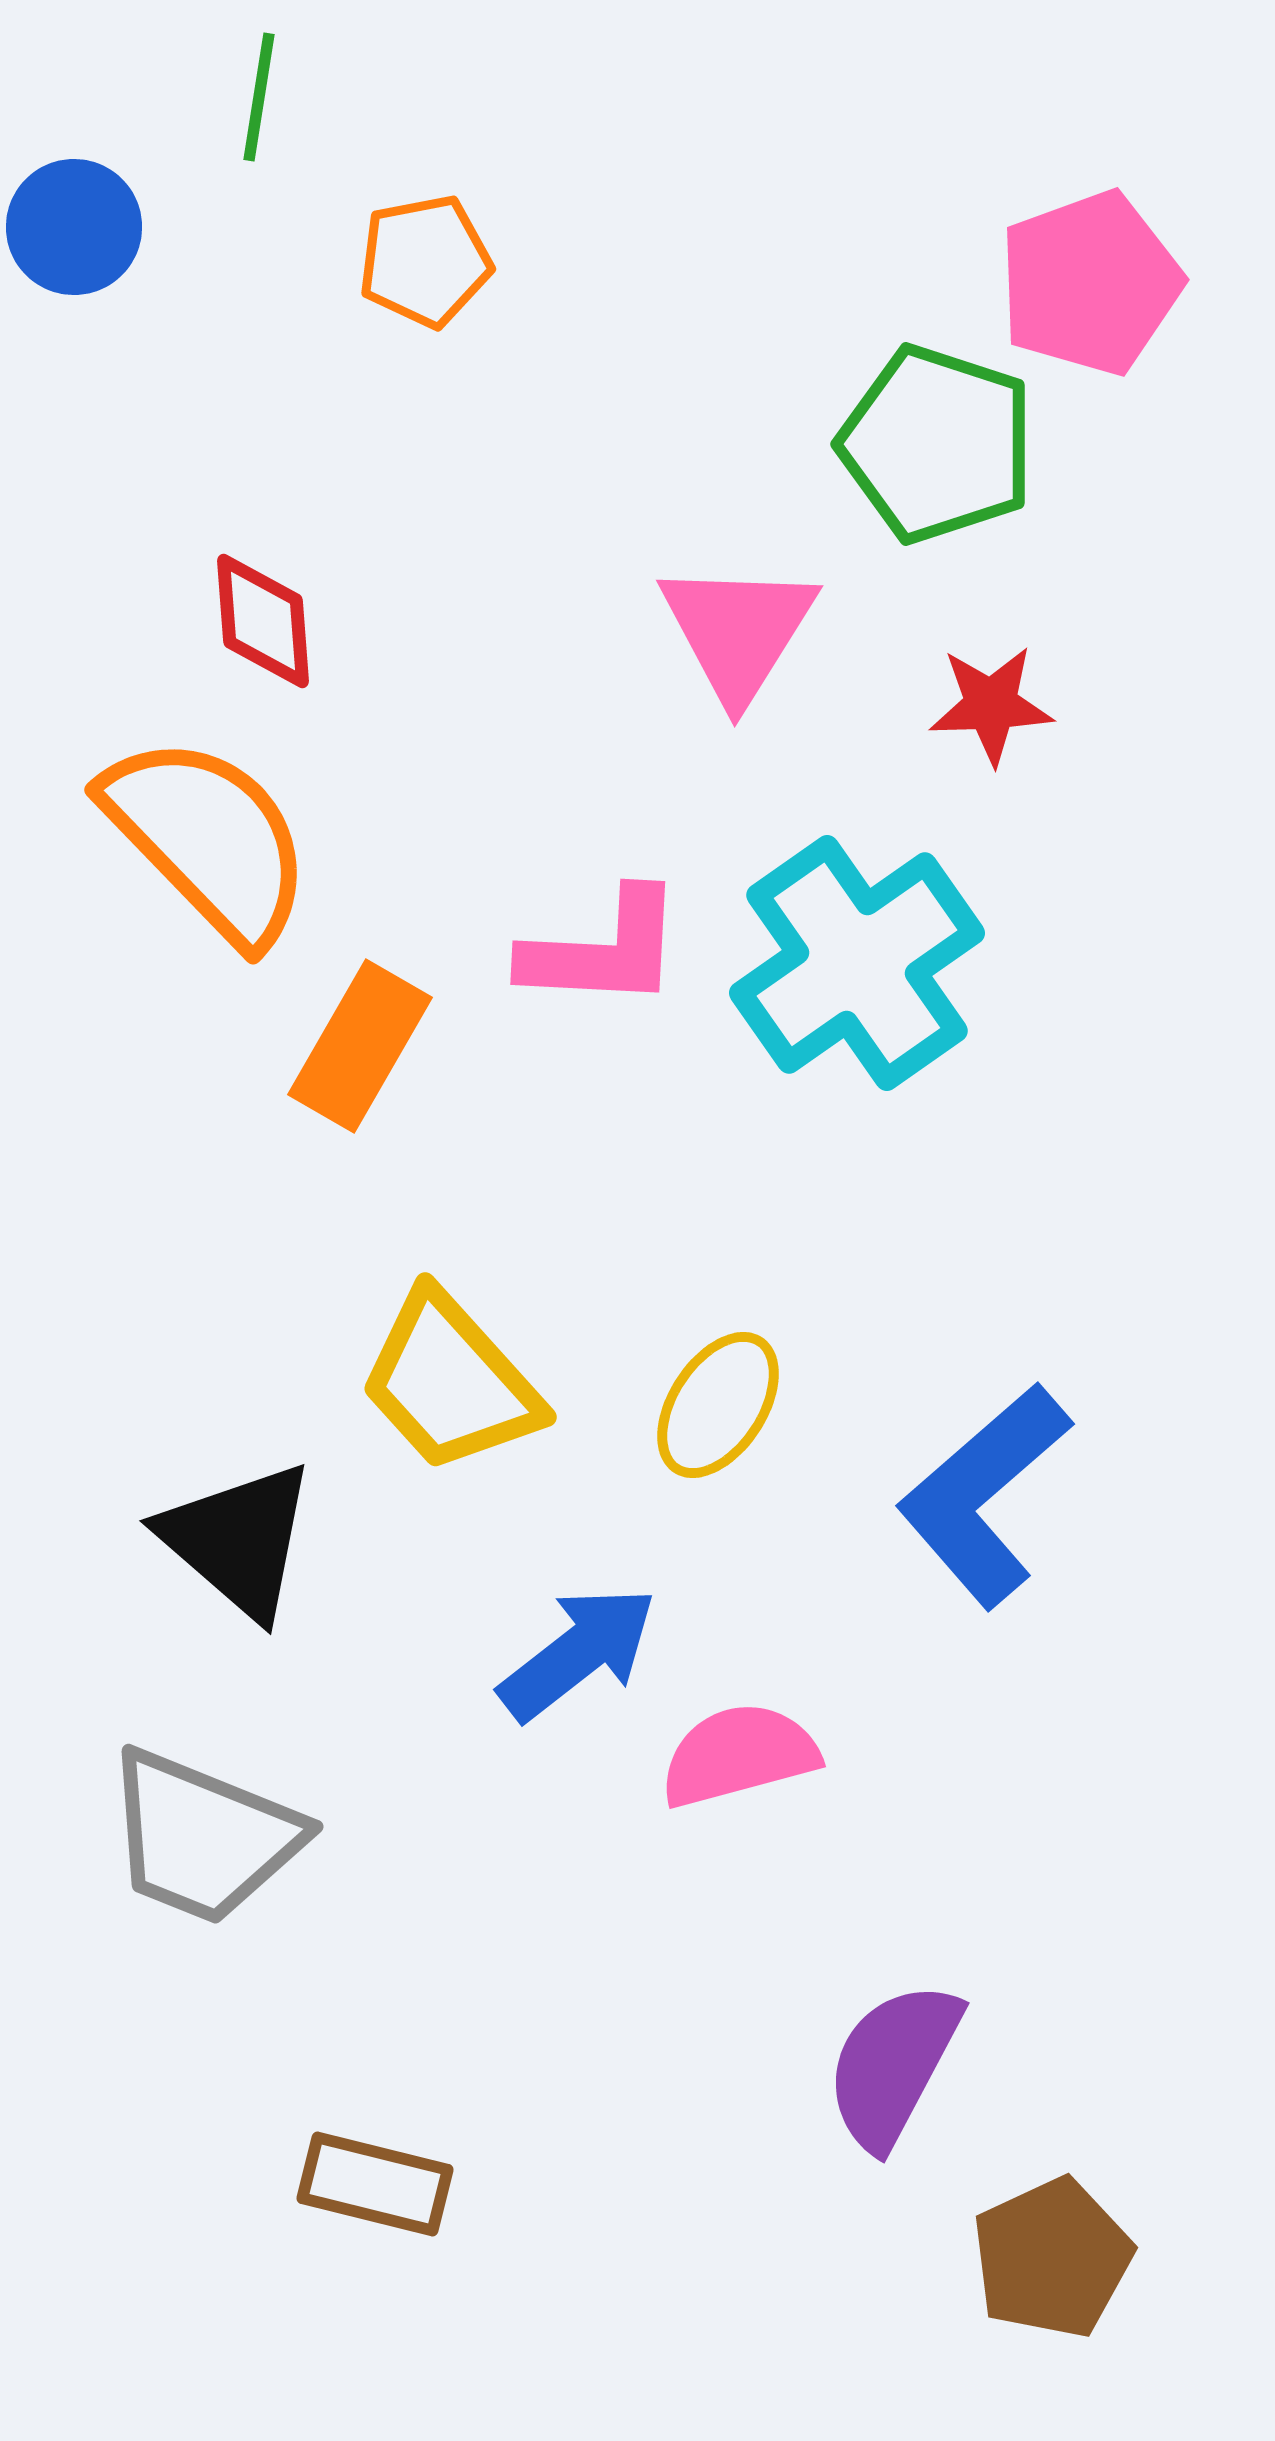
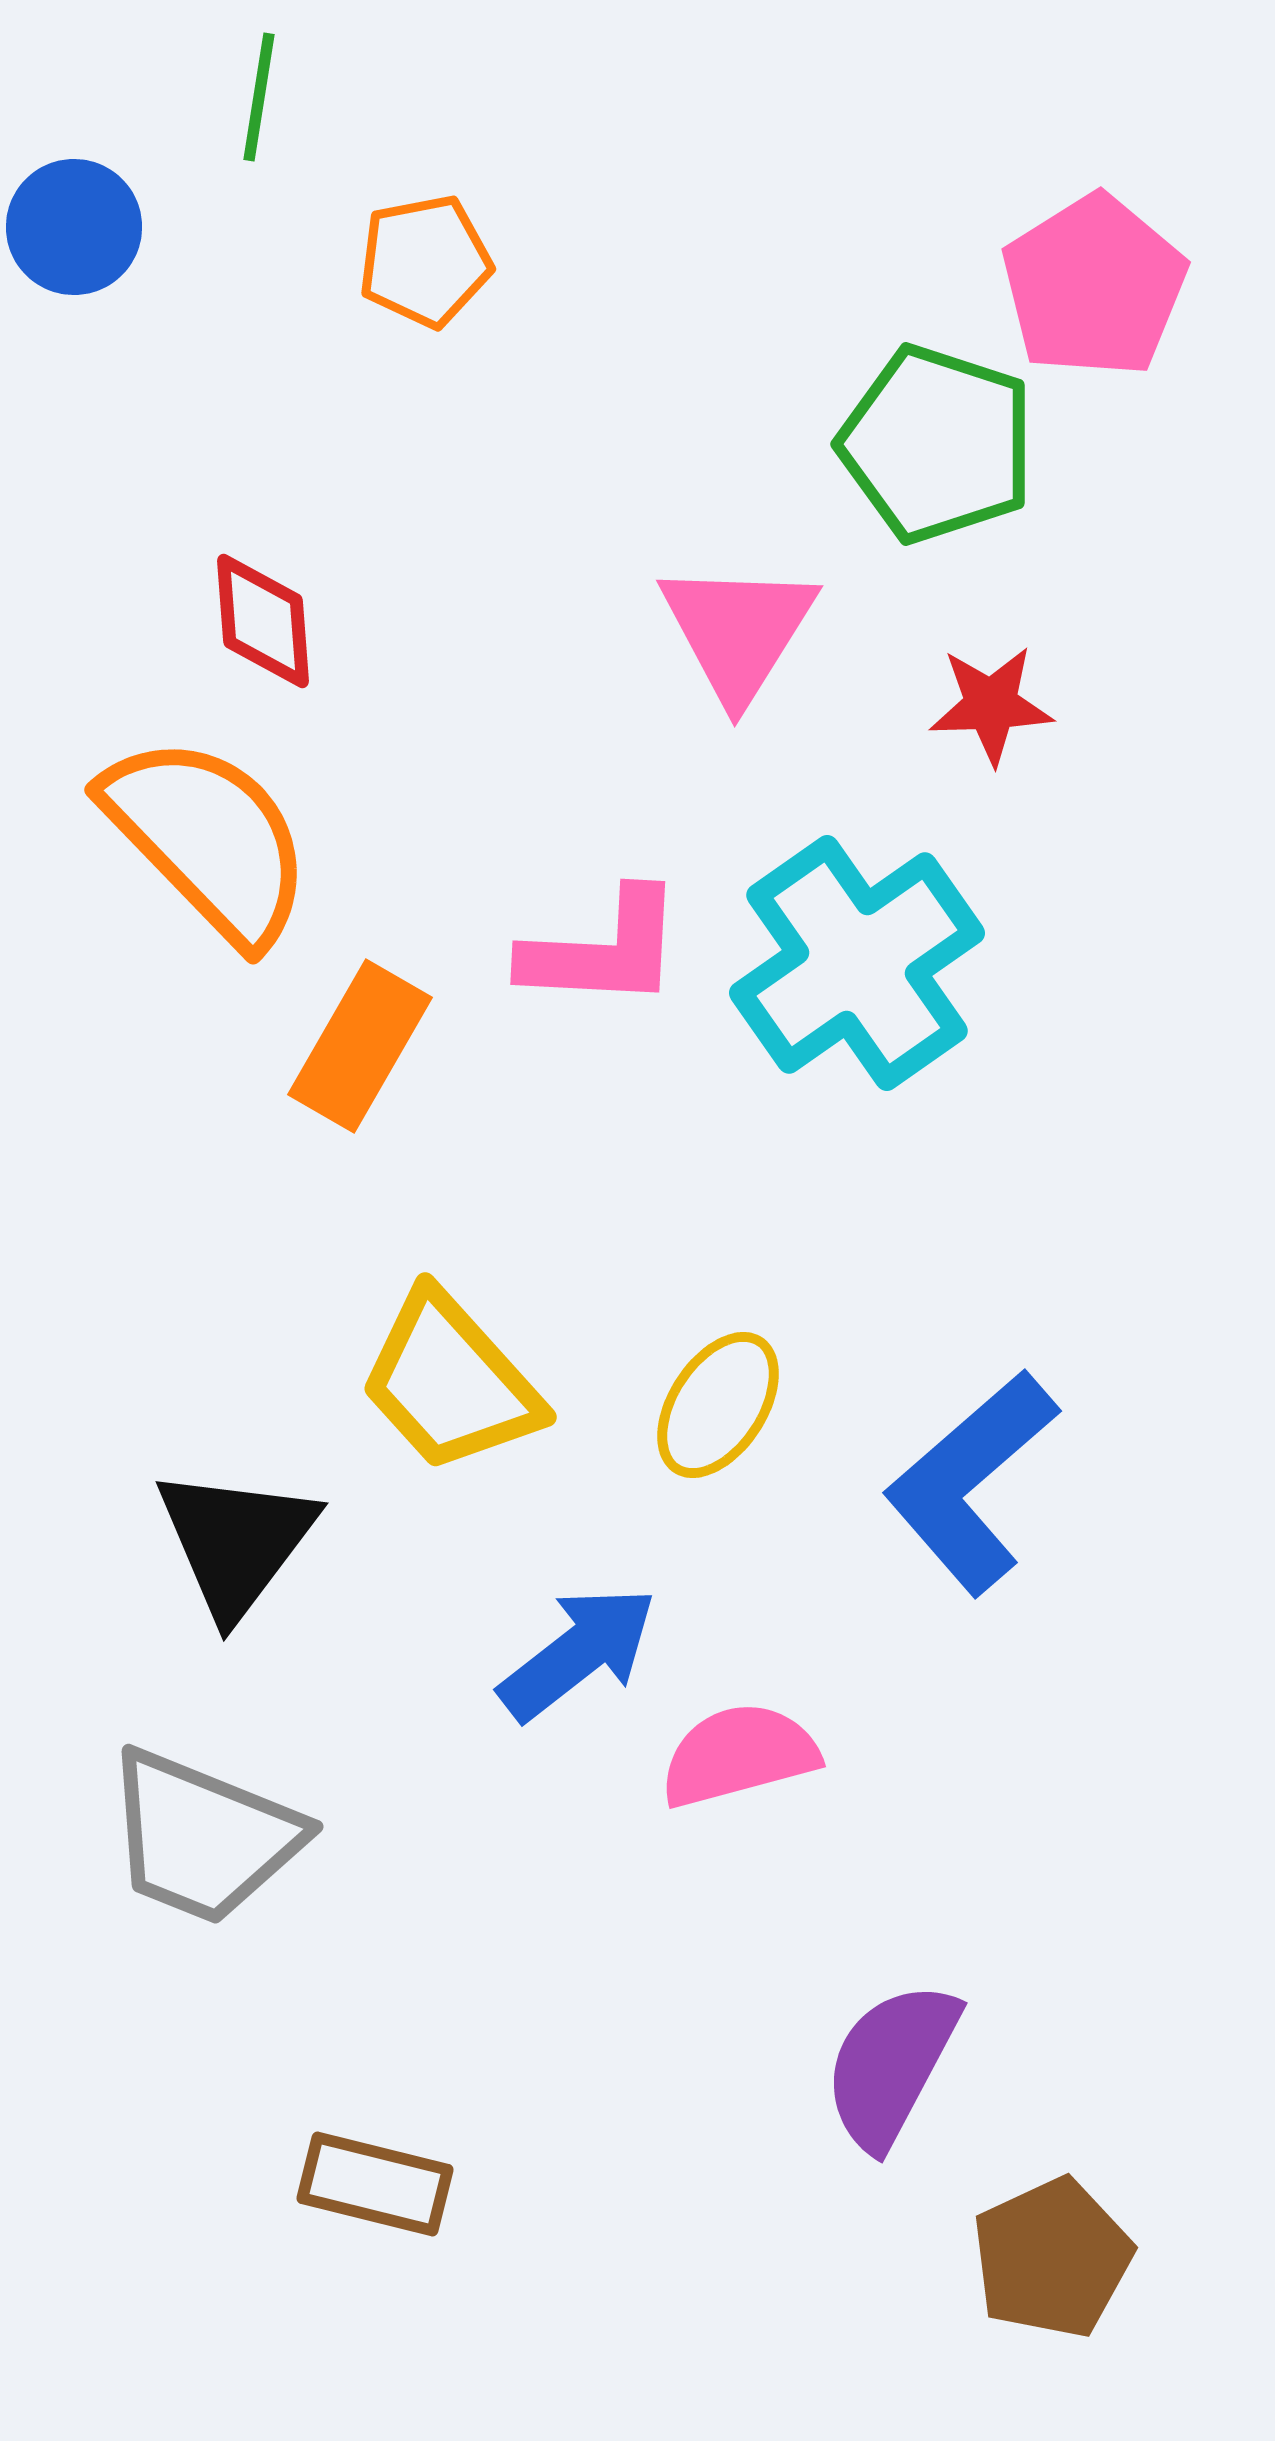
pink pentagon: moved 4 px right, 3 px down; rotated 12 degrees counterclockwise
blue L-shape: moved 13 px left, 13 px up
black triangle: moved 2 px left, 2 px down; rotated 26 degrees clockwise
purple semicircle: moved 2 px left
